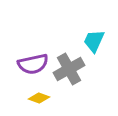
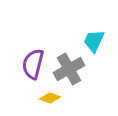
purple semicircle: rotated 116 degrees clockwise
yellow diamond: moved 11 px right
